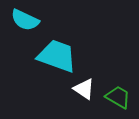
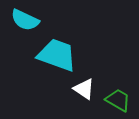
cyan trapezoid: moved 1 px up
green trapezoid: moved 3 px down
